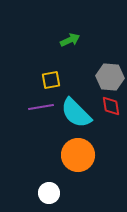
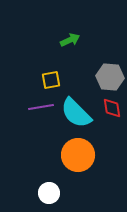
red diamond: moved 1 px right, 2 px down
